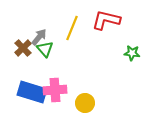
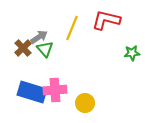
gray arrow: rotated 18 degrees clockwise
green star: rotated 14 degrees counterclockwise
